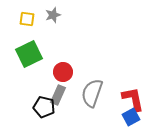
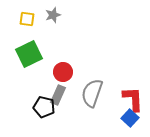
red L-shape: rotated 8 degrees clockwise
blue square: moved 1 px left, 1 px down; rotated 18 degrees counterclockwise
